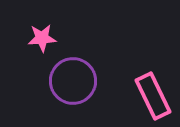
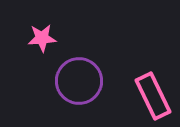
purple circle: moved 6 px right
